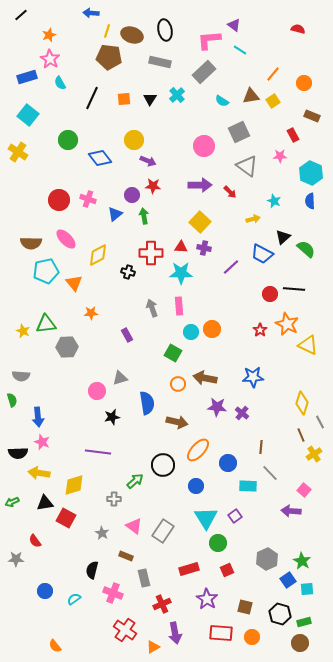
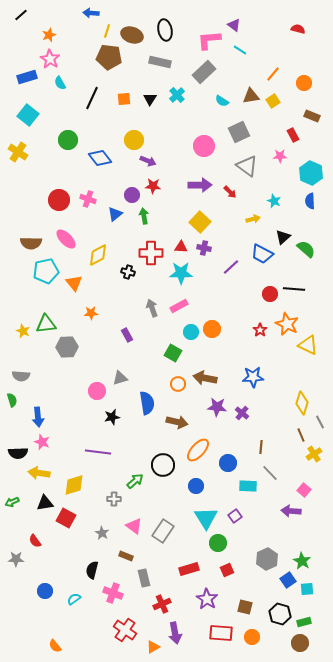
pink rectangle at (179, 306): rotated 66 degrees clockwise
